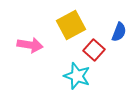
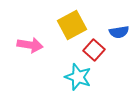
yellow square: moved 1 px right
blue semicircle: rotated 60 degrees clockwise
cyan star: moved 1 px right, 1 px down
